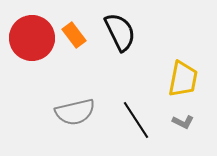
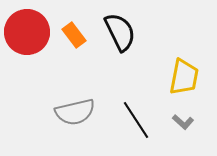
red circle: moved 5 px left, 6 px up
yellow trapezoid: moved 1 px right, 2 px up
gray L-shape: rotated 15 degrees clockwise
